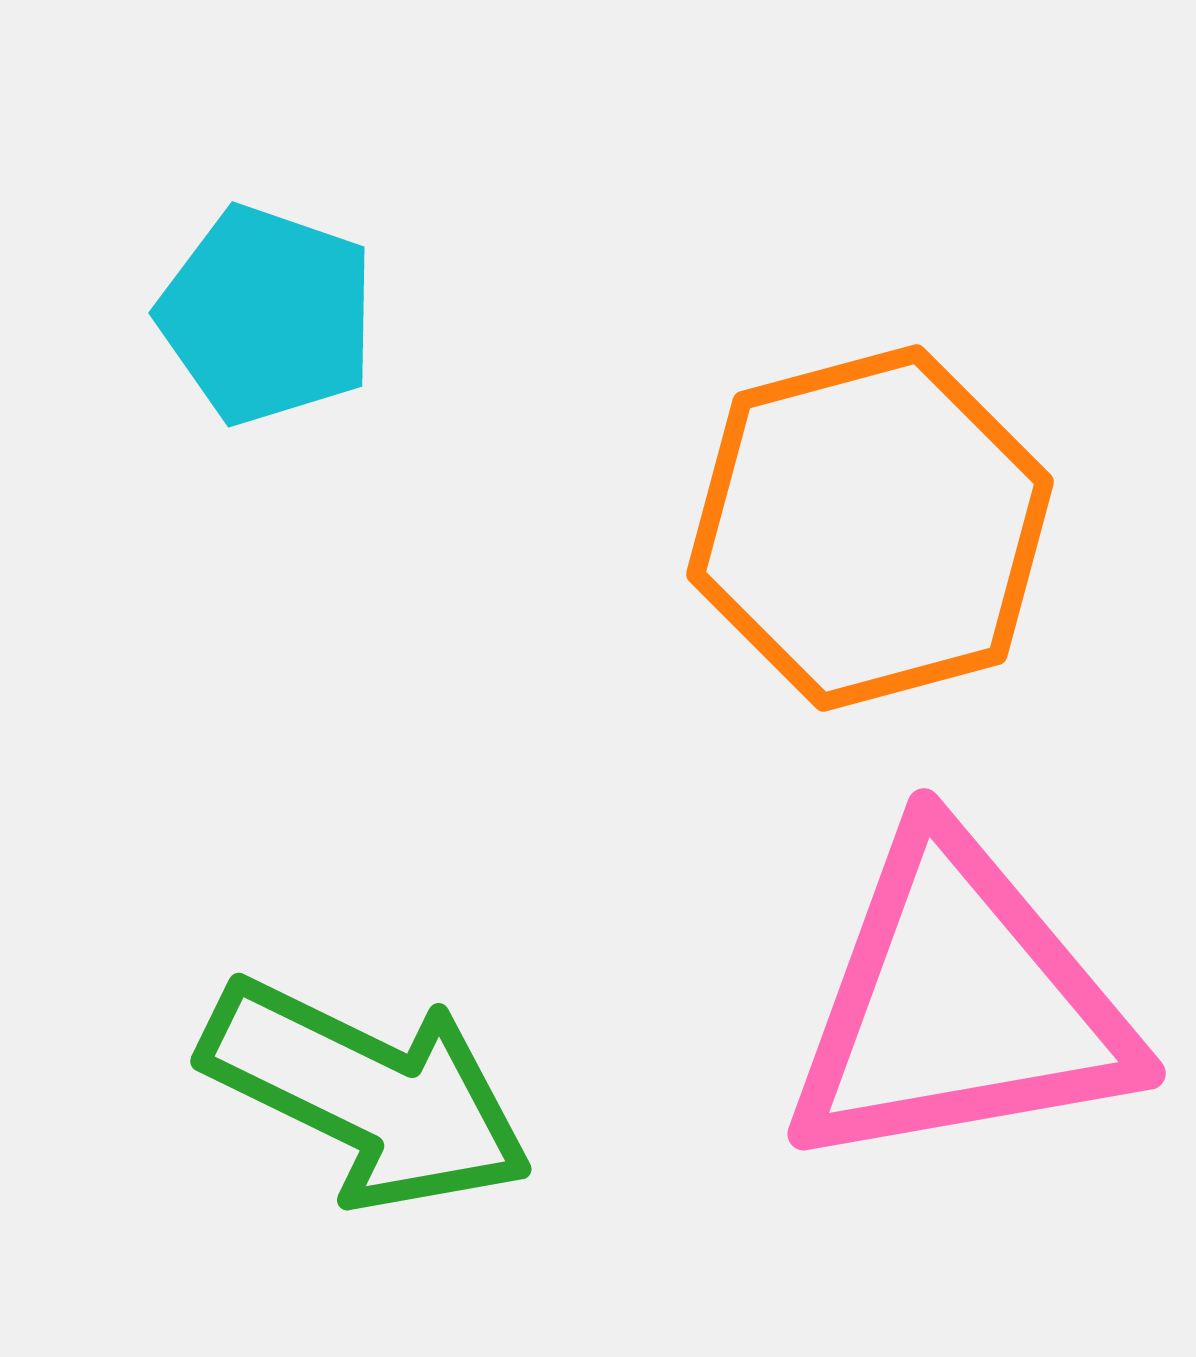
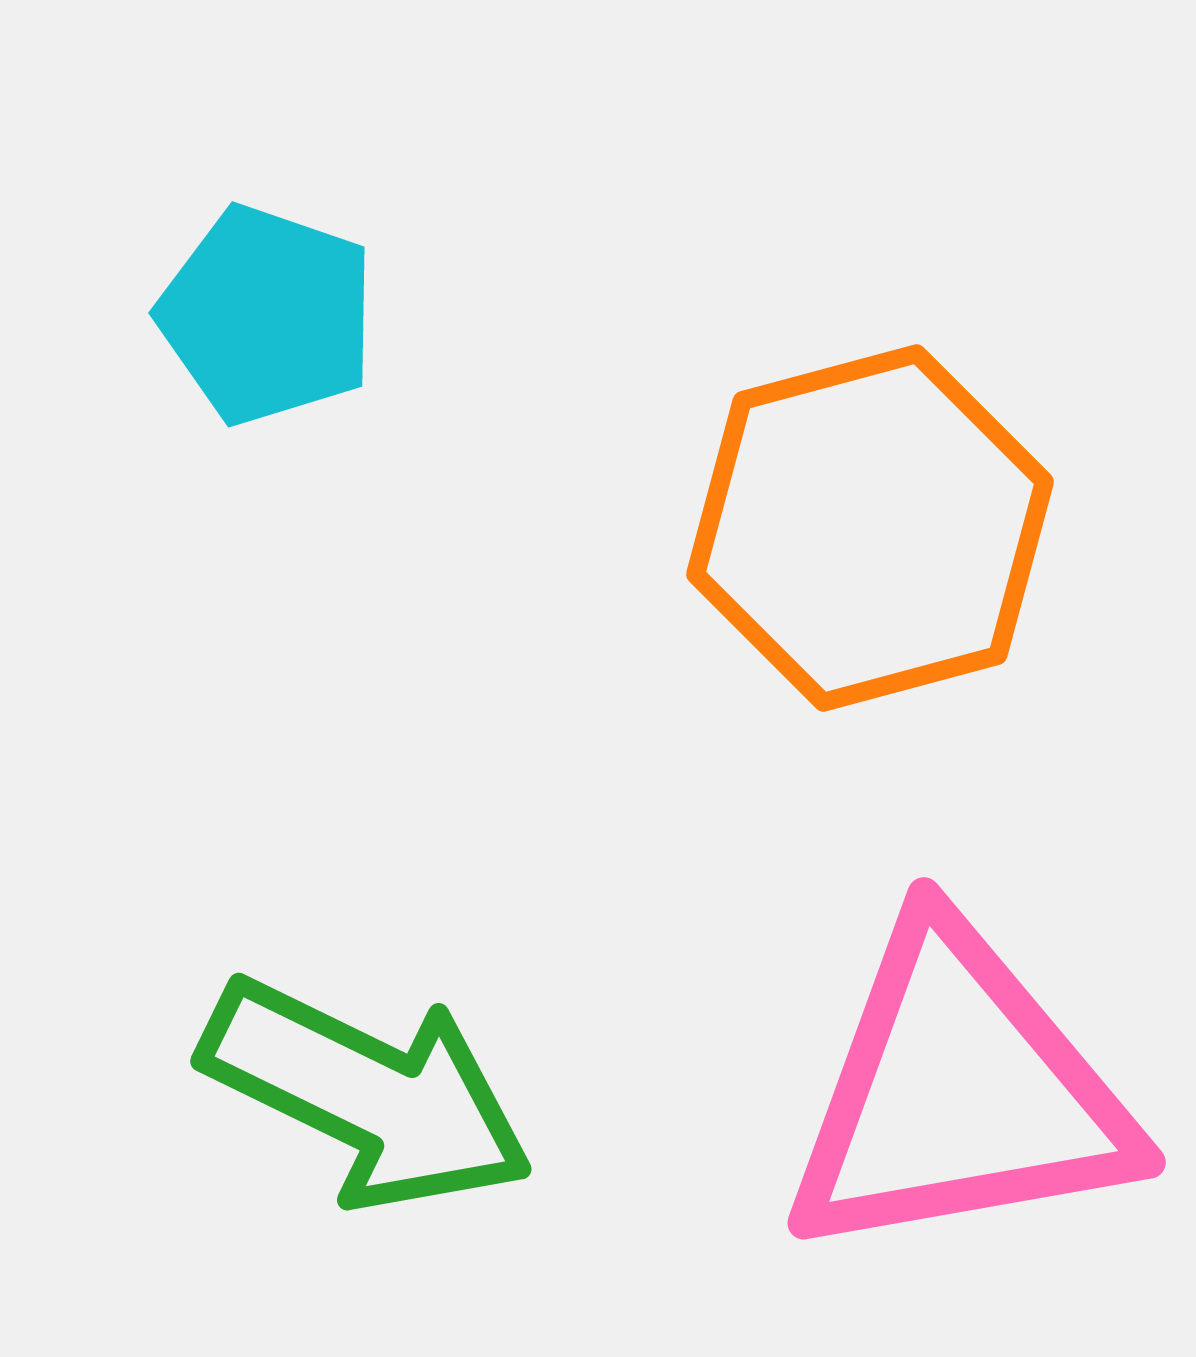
pink triangle: moved 89 px down
